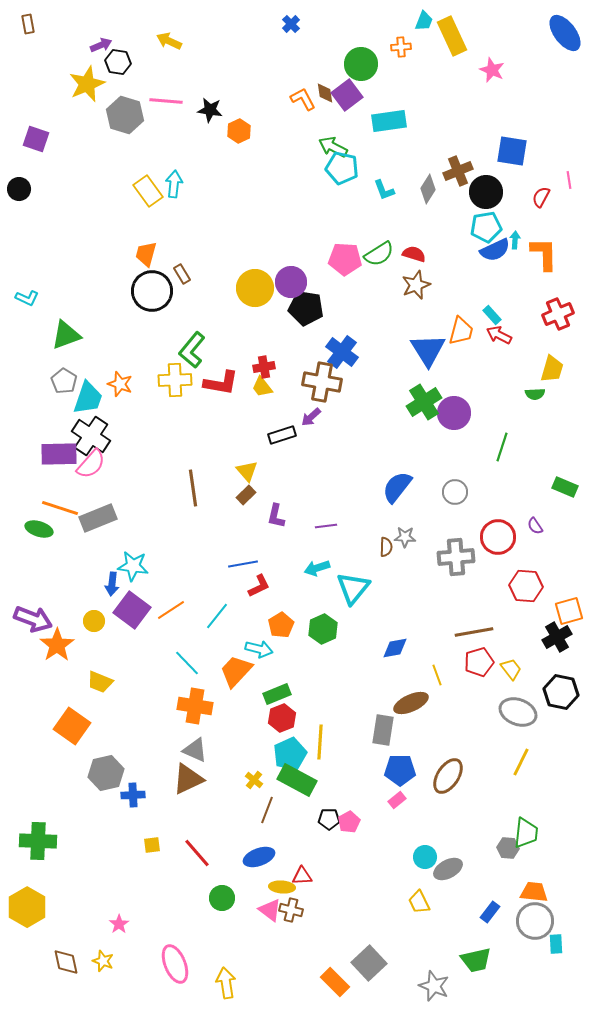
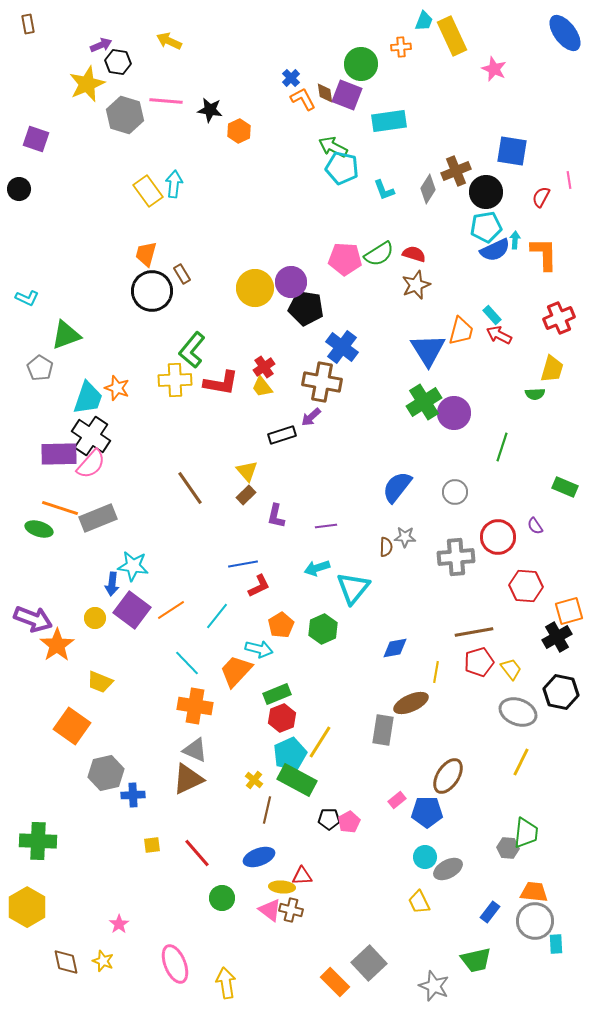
blue cross at (291, 24): moved 54 px down
pink star at (492, 70): moved 2 px right, 1 px up
purple square at (347, 95): rotated 32 degrees counterclockwise
brown cross at (458, 171): moved 2 px left
red cross at (558, 314): moved 1 px right, 4 px down
blue cross at (342, 352): moved 5 px up
red cross at (264, 367): rotated 25 degrees counterclockwise
gray pentagon at (64, 381): moved 24 px left, 13 px up
orange star at (120, 384): moved 3 px left, 4 px down
brown line at (193, 488): moved 3 px left; rotated 27 degrees counterclockwise
yellow circle at (94, 621): moved 1 px right, 3 px up
yellow line at (437, 675): moved 1 px left, 3 px up; rotated 30 degrees clockwise
yellow line at (320, 742): rotated 28 degrees clockwise
blue pentagon at (400, 770): moved 27 px right, 42 px down
brown line at (267, 810): rotated 8 degrees counterclockwise
